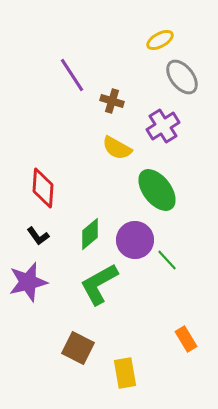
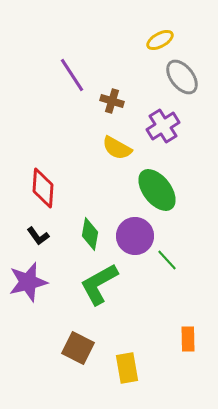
green diamond: rotated 40 degrees counterclockwise
purple circle: moved 4 px up
orange rectangle: moved 2 px right; rotated 30 degrees clockwise
yellow rectangle: moved 2 px right, 5 px up
